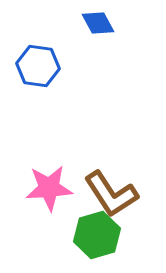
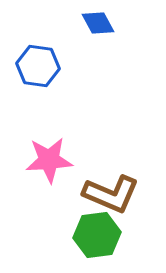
pink star: moved 28 px up
brown L-shape: rotated 34 degrees counterclockwise
green hexagon: rotated 9 degrees clockwise
